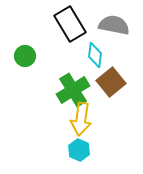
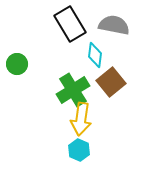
green circle: moved 8 px left, 8 px down
